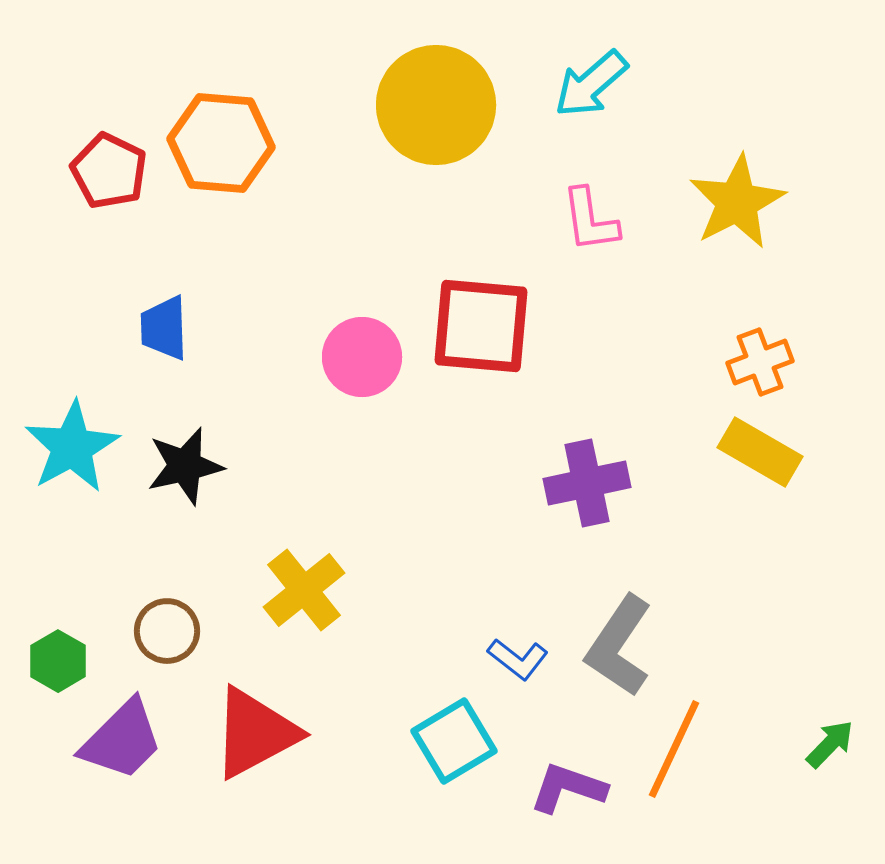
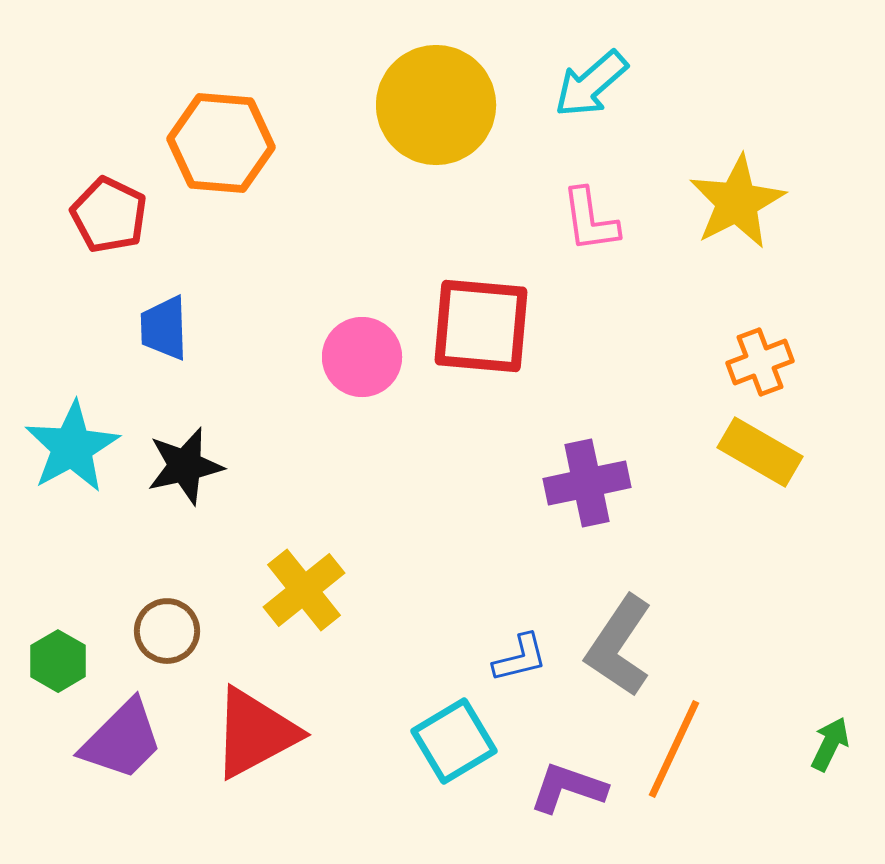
red pentagon: moved 44 px down
blue L-shape: moved 2 px right, 1 px up; rotated 52 degrees counterclockwise
green arrow: rotated 18 degrees counterclockwise
